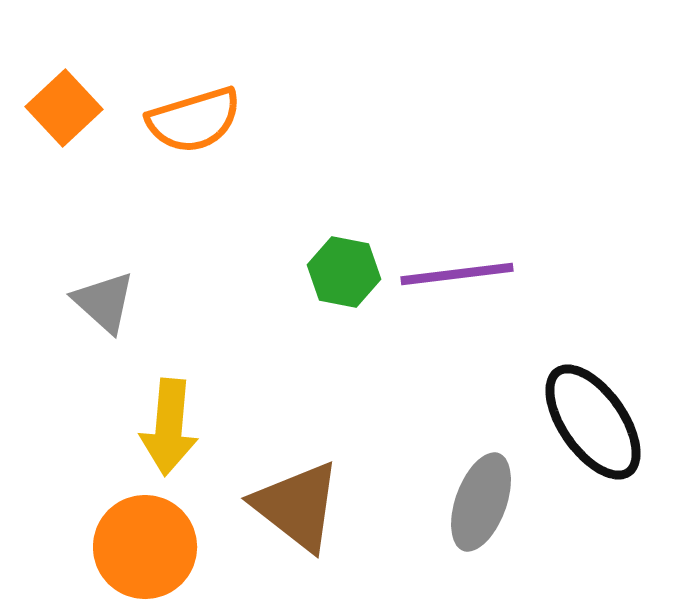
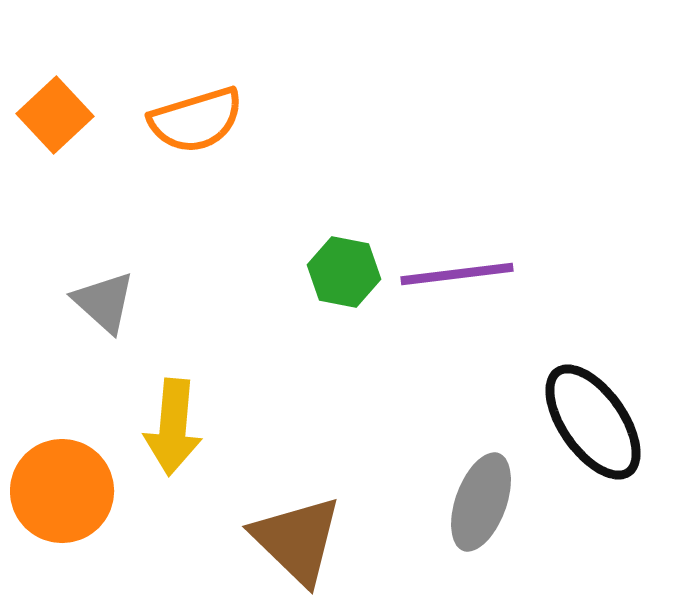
orange square: moved 9 px left, 7 px down
orange semicircle: moved 2 px right
yellow arrow: moved 4 px right
brown triangle: moved 34 px down; rotated 6 degrees clockwise
orange circle: moved 83 px left, 56 px up
